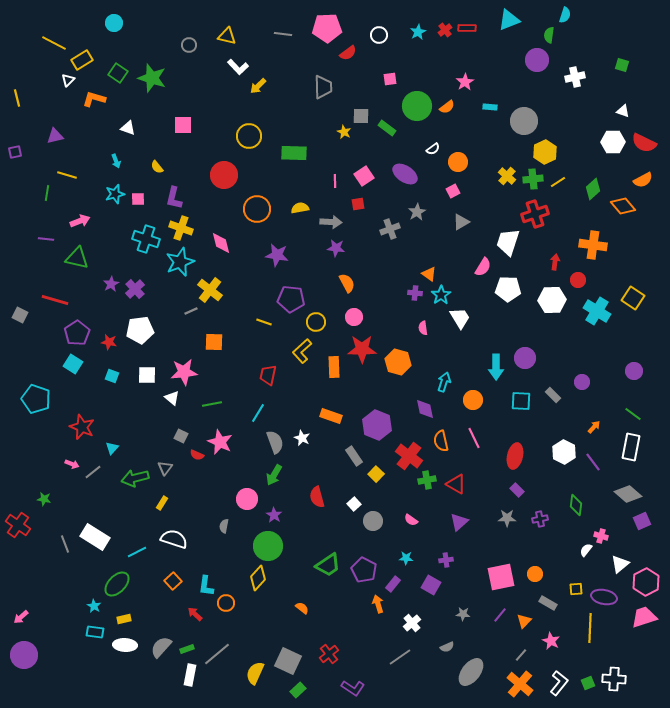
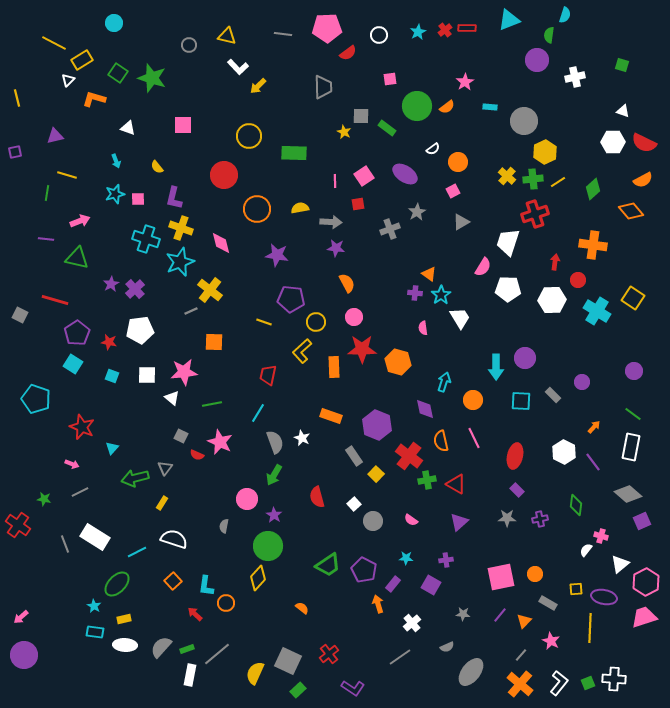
orange diamond at (623, 206): moved 8 px right, 5 px down
gray line at (93, 472): moved 13 px left, 20 px down; rotated 12 degrees clockwise
